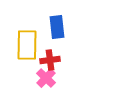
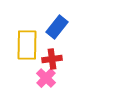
blue rectangle: rotated 45 degrees clockwise
red cross: moved 2 px right, 1 px up
